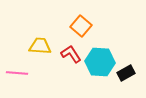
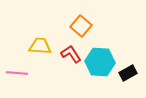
black rectangle: moved 2 px right
